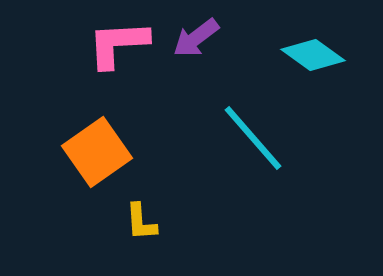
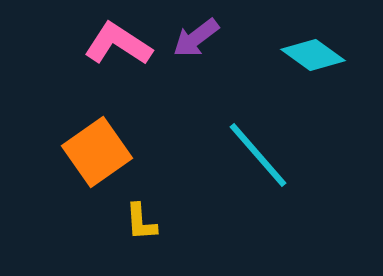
pink L-shape: rotated 36 degrees clockwise
cyan line: moved 5 px right, 17 px down
